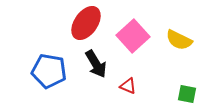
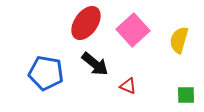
pink square: moved 6 px up
yellow semicircle: rotated 80 degrees clockwise
black arrow: moved 1 px left; rotated 20 degrees counterclockwise
blue pentagon: moved 3 px left, 2 px down
green square: moved 1 px left, 1 px down; rotated 12 degrees counterclockwise
